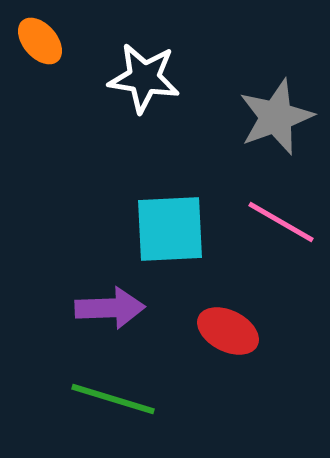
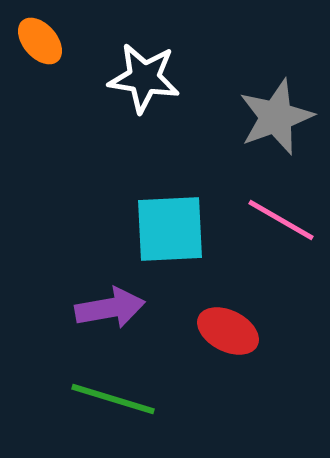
pink line: moved 2 px up
purple arrow: rotated 8 degrees counterclockwise
